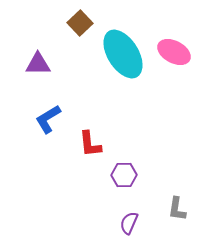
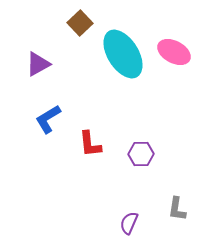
purple triangle: rotated 28 degrees counterclockwise
purple hexagon: moved 17 px right, 21 px up
